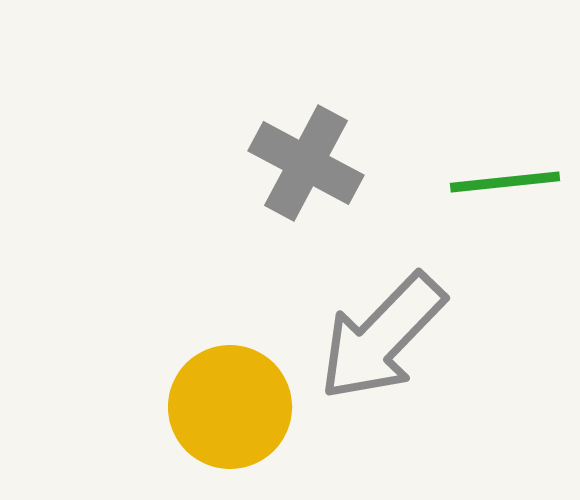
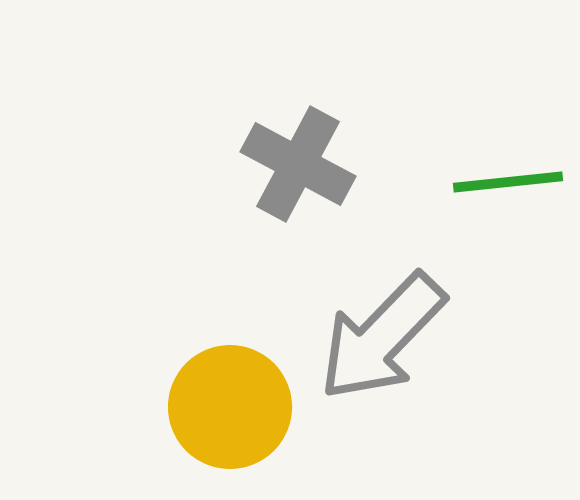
gray cross: moved 8 px left, 1 px down
green line: moved 3 px right
